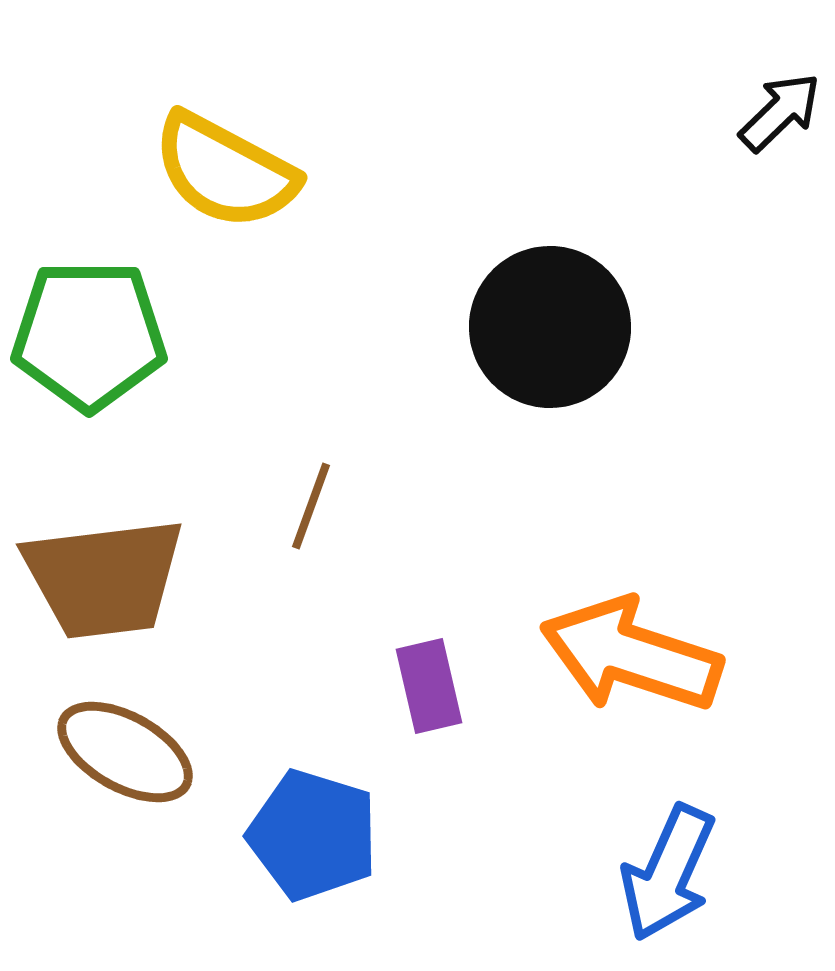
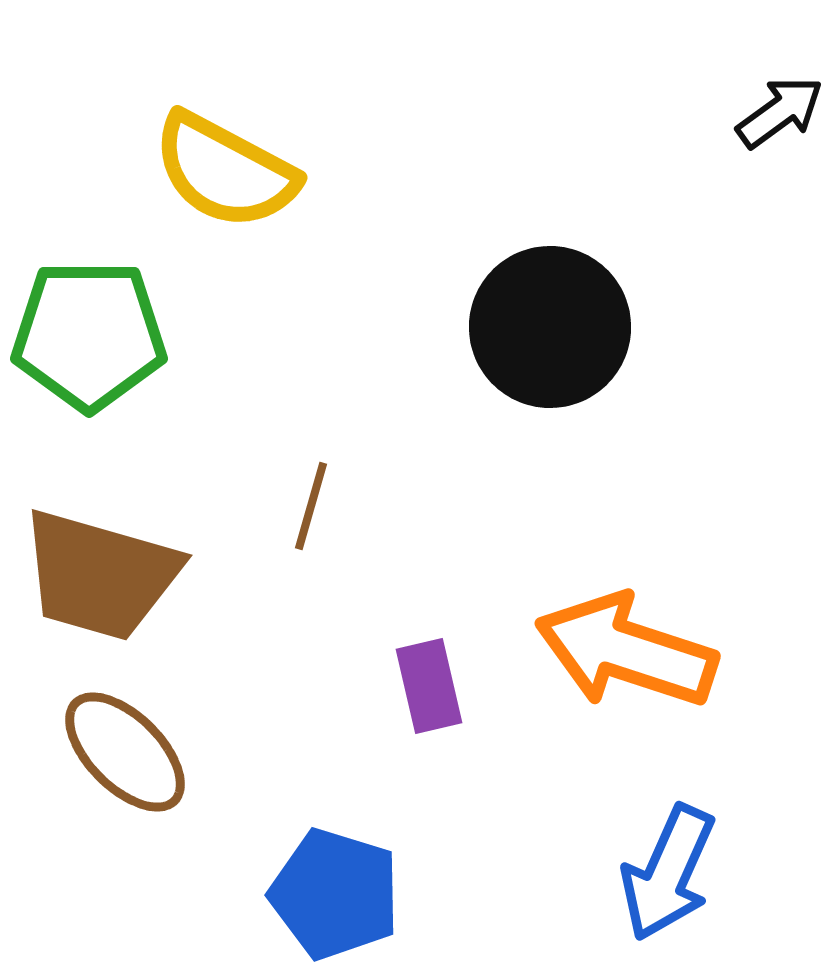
black arrow: rotated 8 degrees clockwise
brown line: rotated 4 degrees counterclockwise
brown trapezoid: moved 4 px left, 3 px up; rotated 23 degrees clockwise
orange arrow: moved 5 px left, 4 px up
brown ellipse: rotated 16 degrees clockwise
blue pentagon: moved 22 px right, 59 px down
